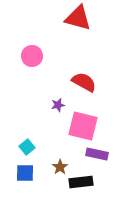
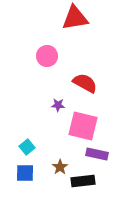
red triangle: moved 3 px left; rotated 24 degrees counterclockwise
pink circle: moved 15 px right
red semicircle: moved 1 px right, 1 px down
purple star: rotated 16 degrees clockwise
black rectangle: moved 2 px right, 1 px up
